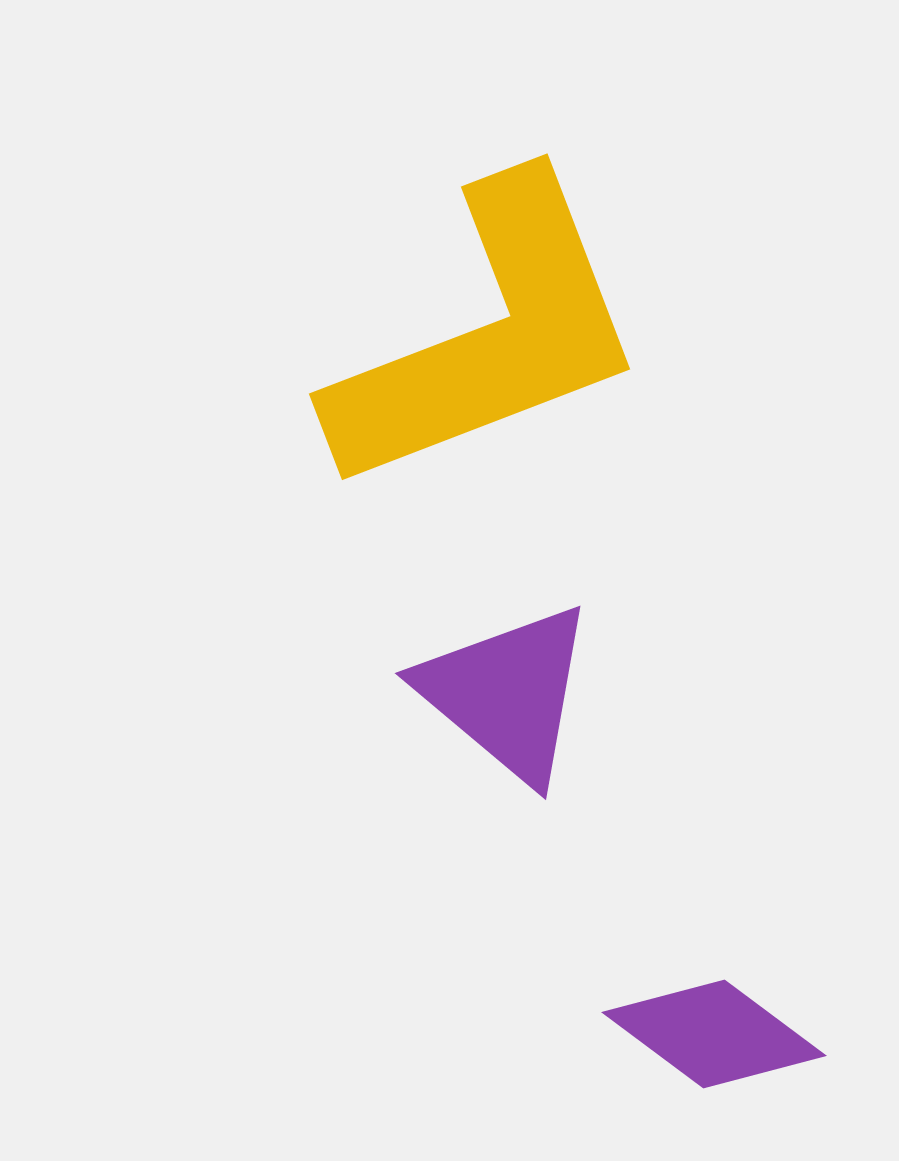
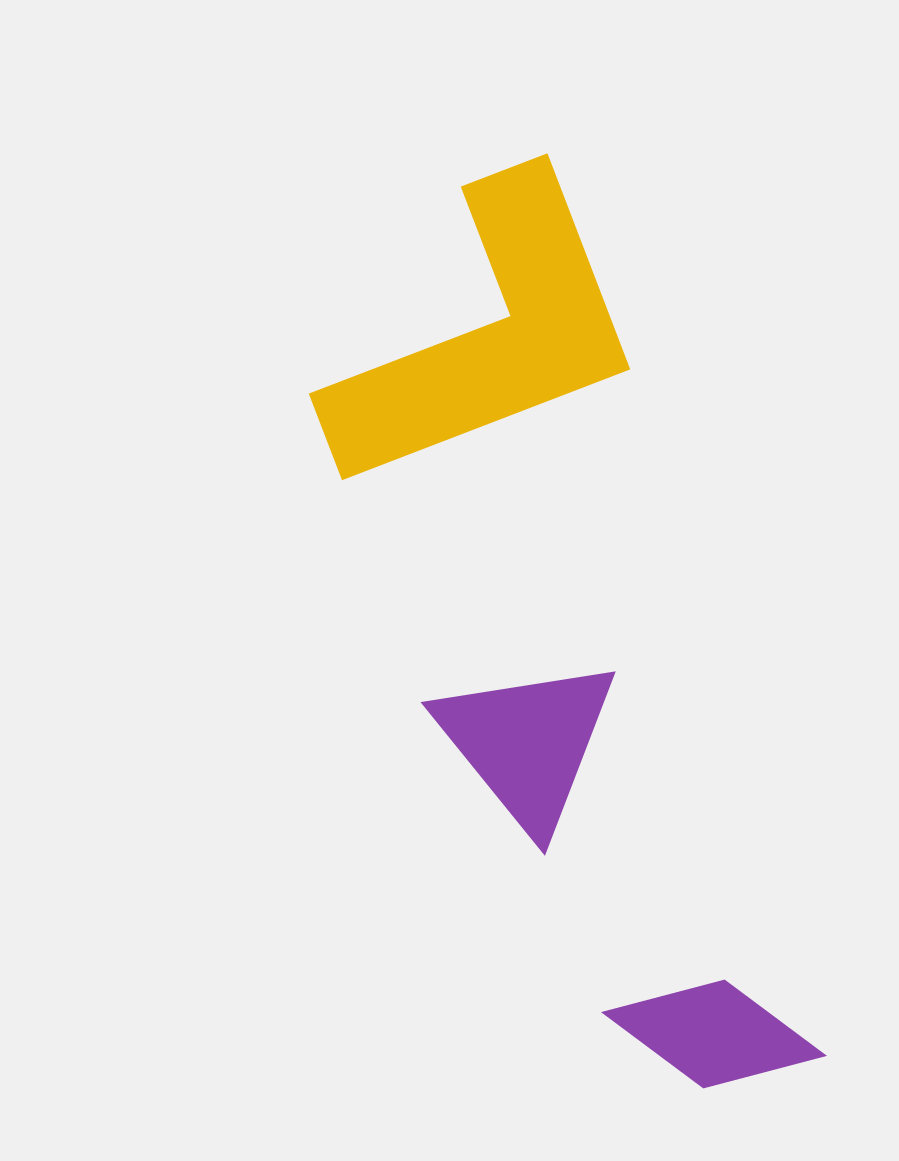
purple triangle: moved 20 px right, 50 px down; rotated 11 degrees clockwise
